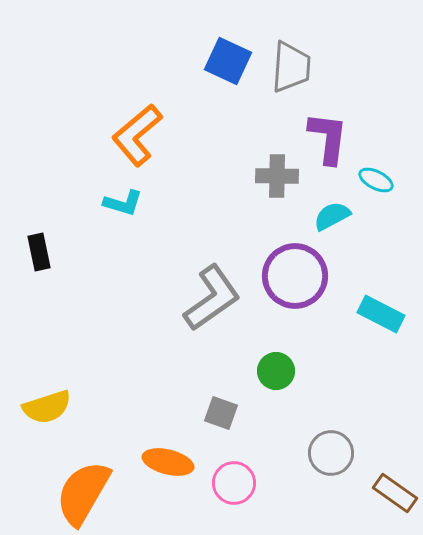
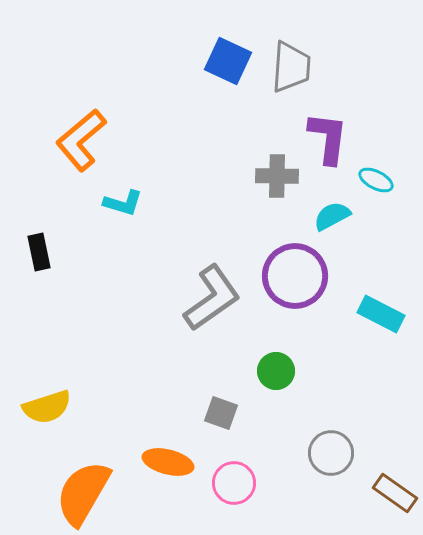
orange L-shape: moved 56 px left, 5 px down
